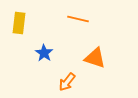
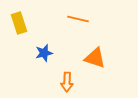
yellow rectangle: rotated 25 degrees counterclockwise
blue star: rotated 24 degrees clockwise
orange arrow: rotated 36 degrees counterclockwise
